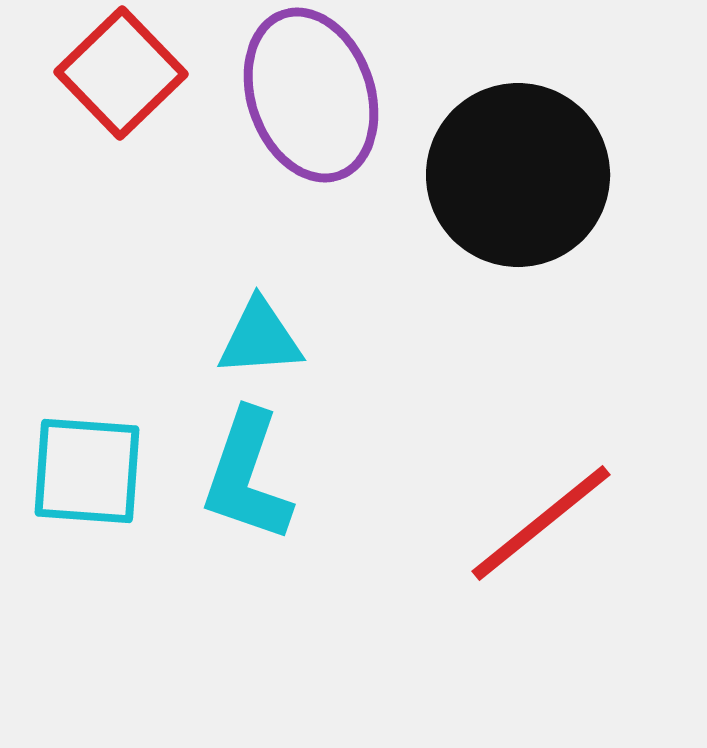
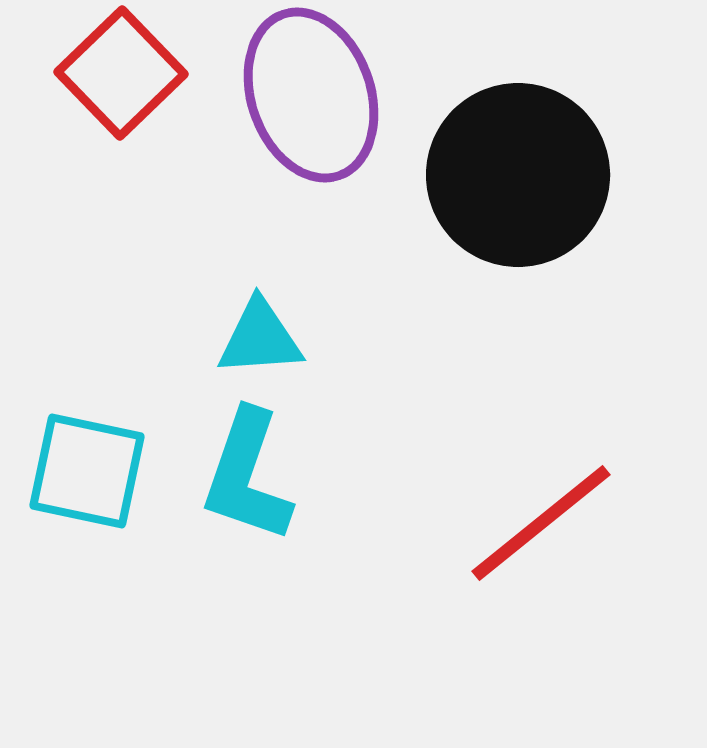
cyan square: rotated 8 degrees clockwise
